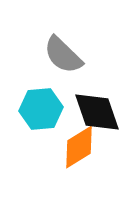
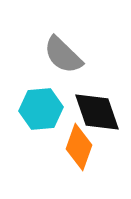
orange diamond: rotated 39 degrees counterclockwise
